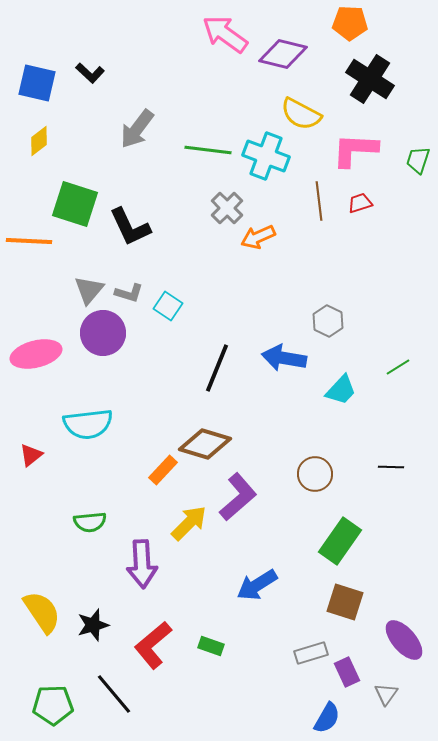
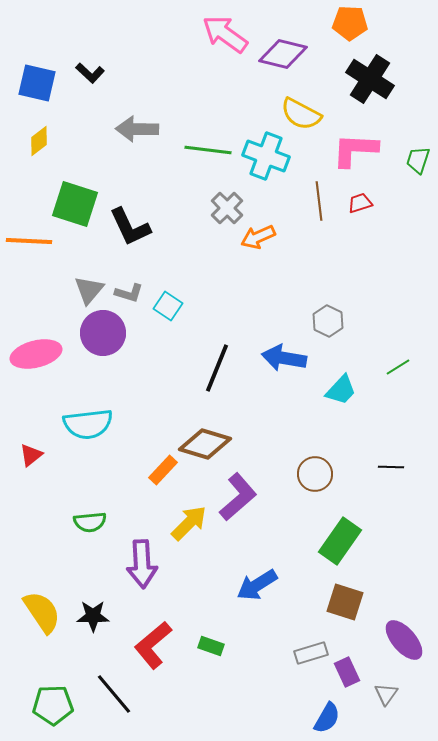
gray arrow at (137, 129): rotated 54 degrees clockwise
black star at (93, 625): moved 9 px up; rotated 16 degrees clockwise
